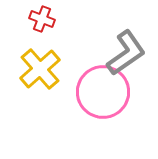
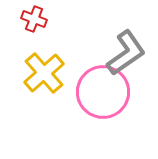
red cross: moved 8 px left
yellow cross: moved 4 px right, 4 px down
